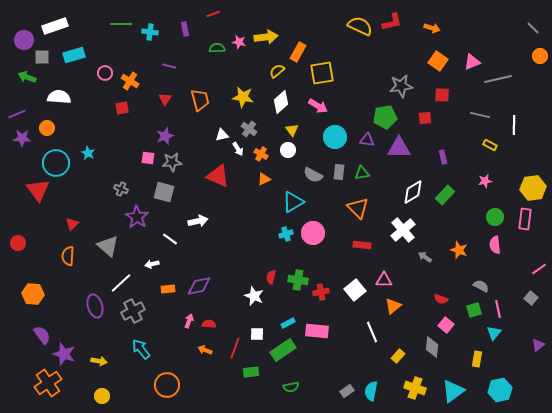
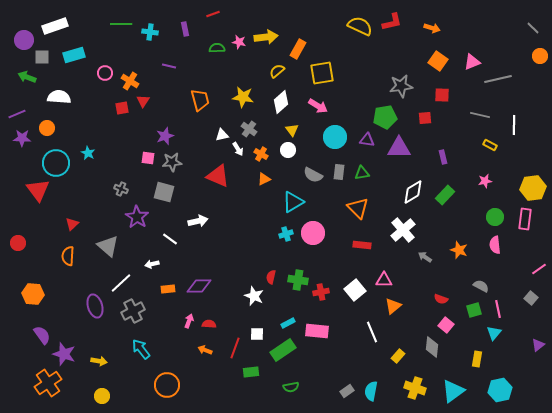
orange rectangle at (298, 52): moved 3 px up
red triangle at (165, 99): moved 22 px left, 2 px down
purple diamond at (199, 286): rotated 10 degrees clockwise
